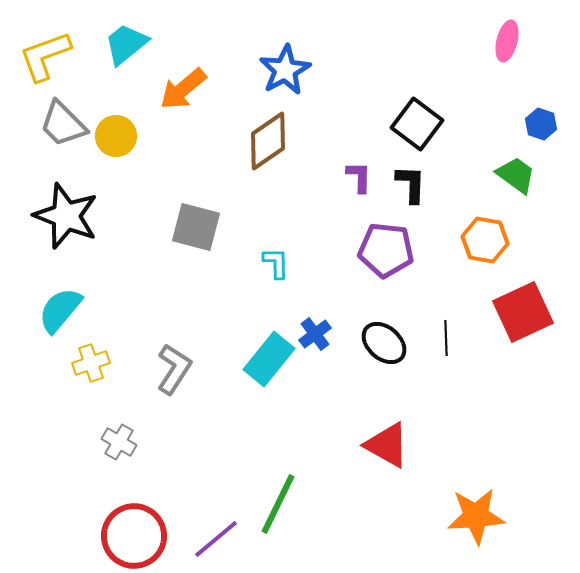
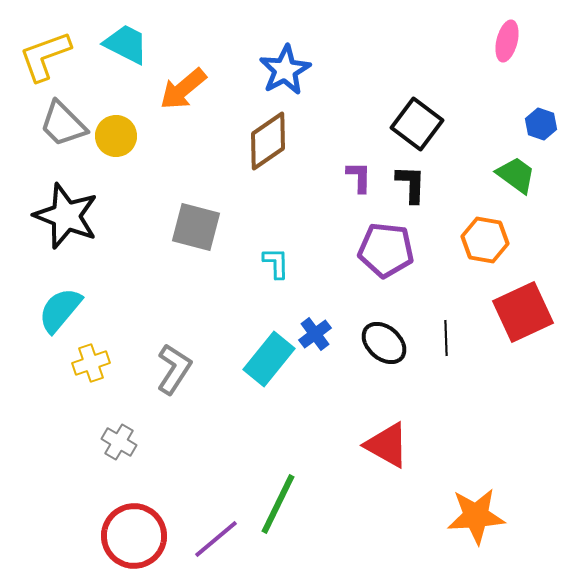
cyan trapezoid: rotated 66 degrees clockwise
